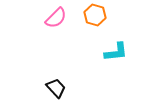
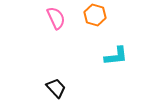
pink semicircle: rotated 70 degrees counterclockwise
cyan L-shape: moved 4 px down
